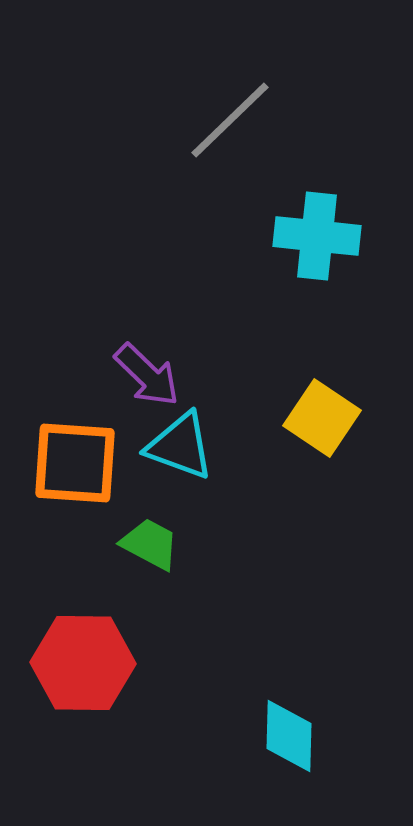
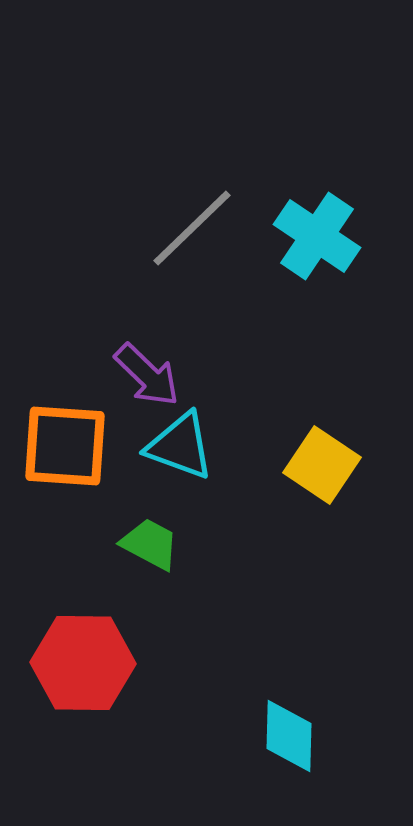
gray line: moved 38 px left, 108 px down
cyan cross: rotated 28 degrees clockwise
yellow square: moved 47 px down
orange square: moved 10 px left, 17 px up
